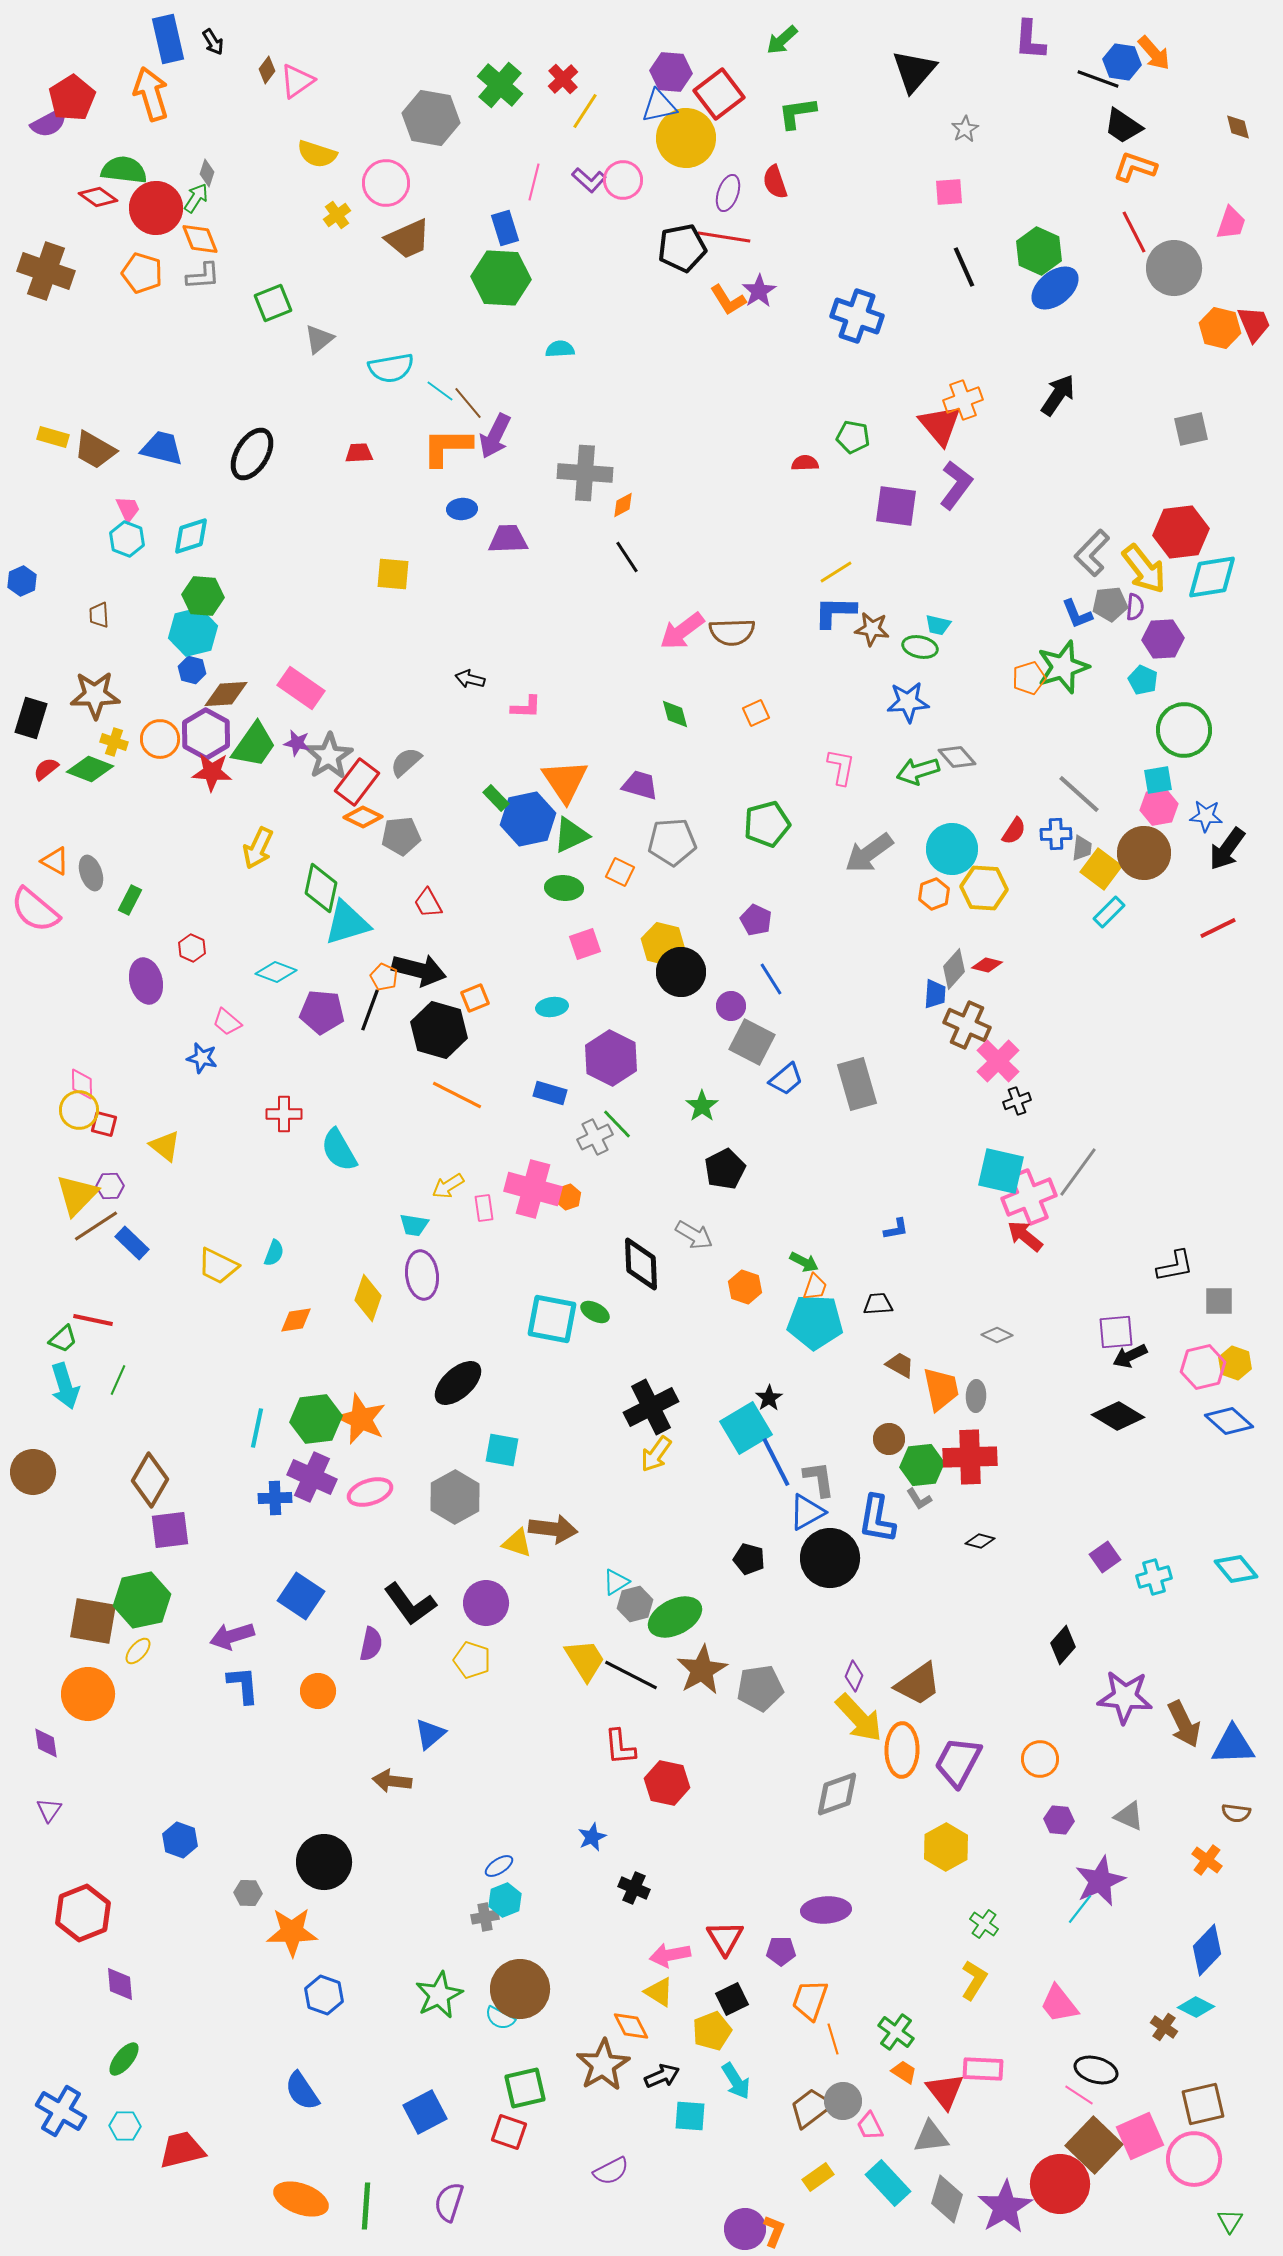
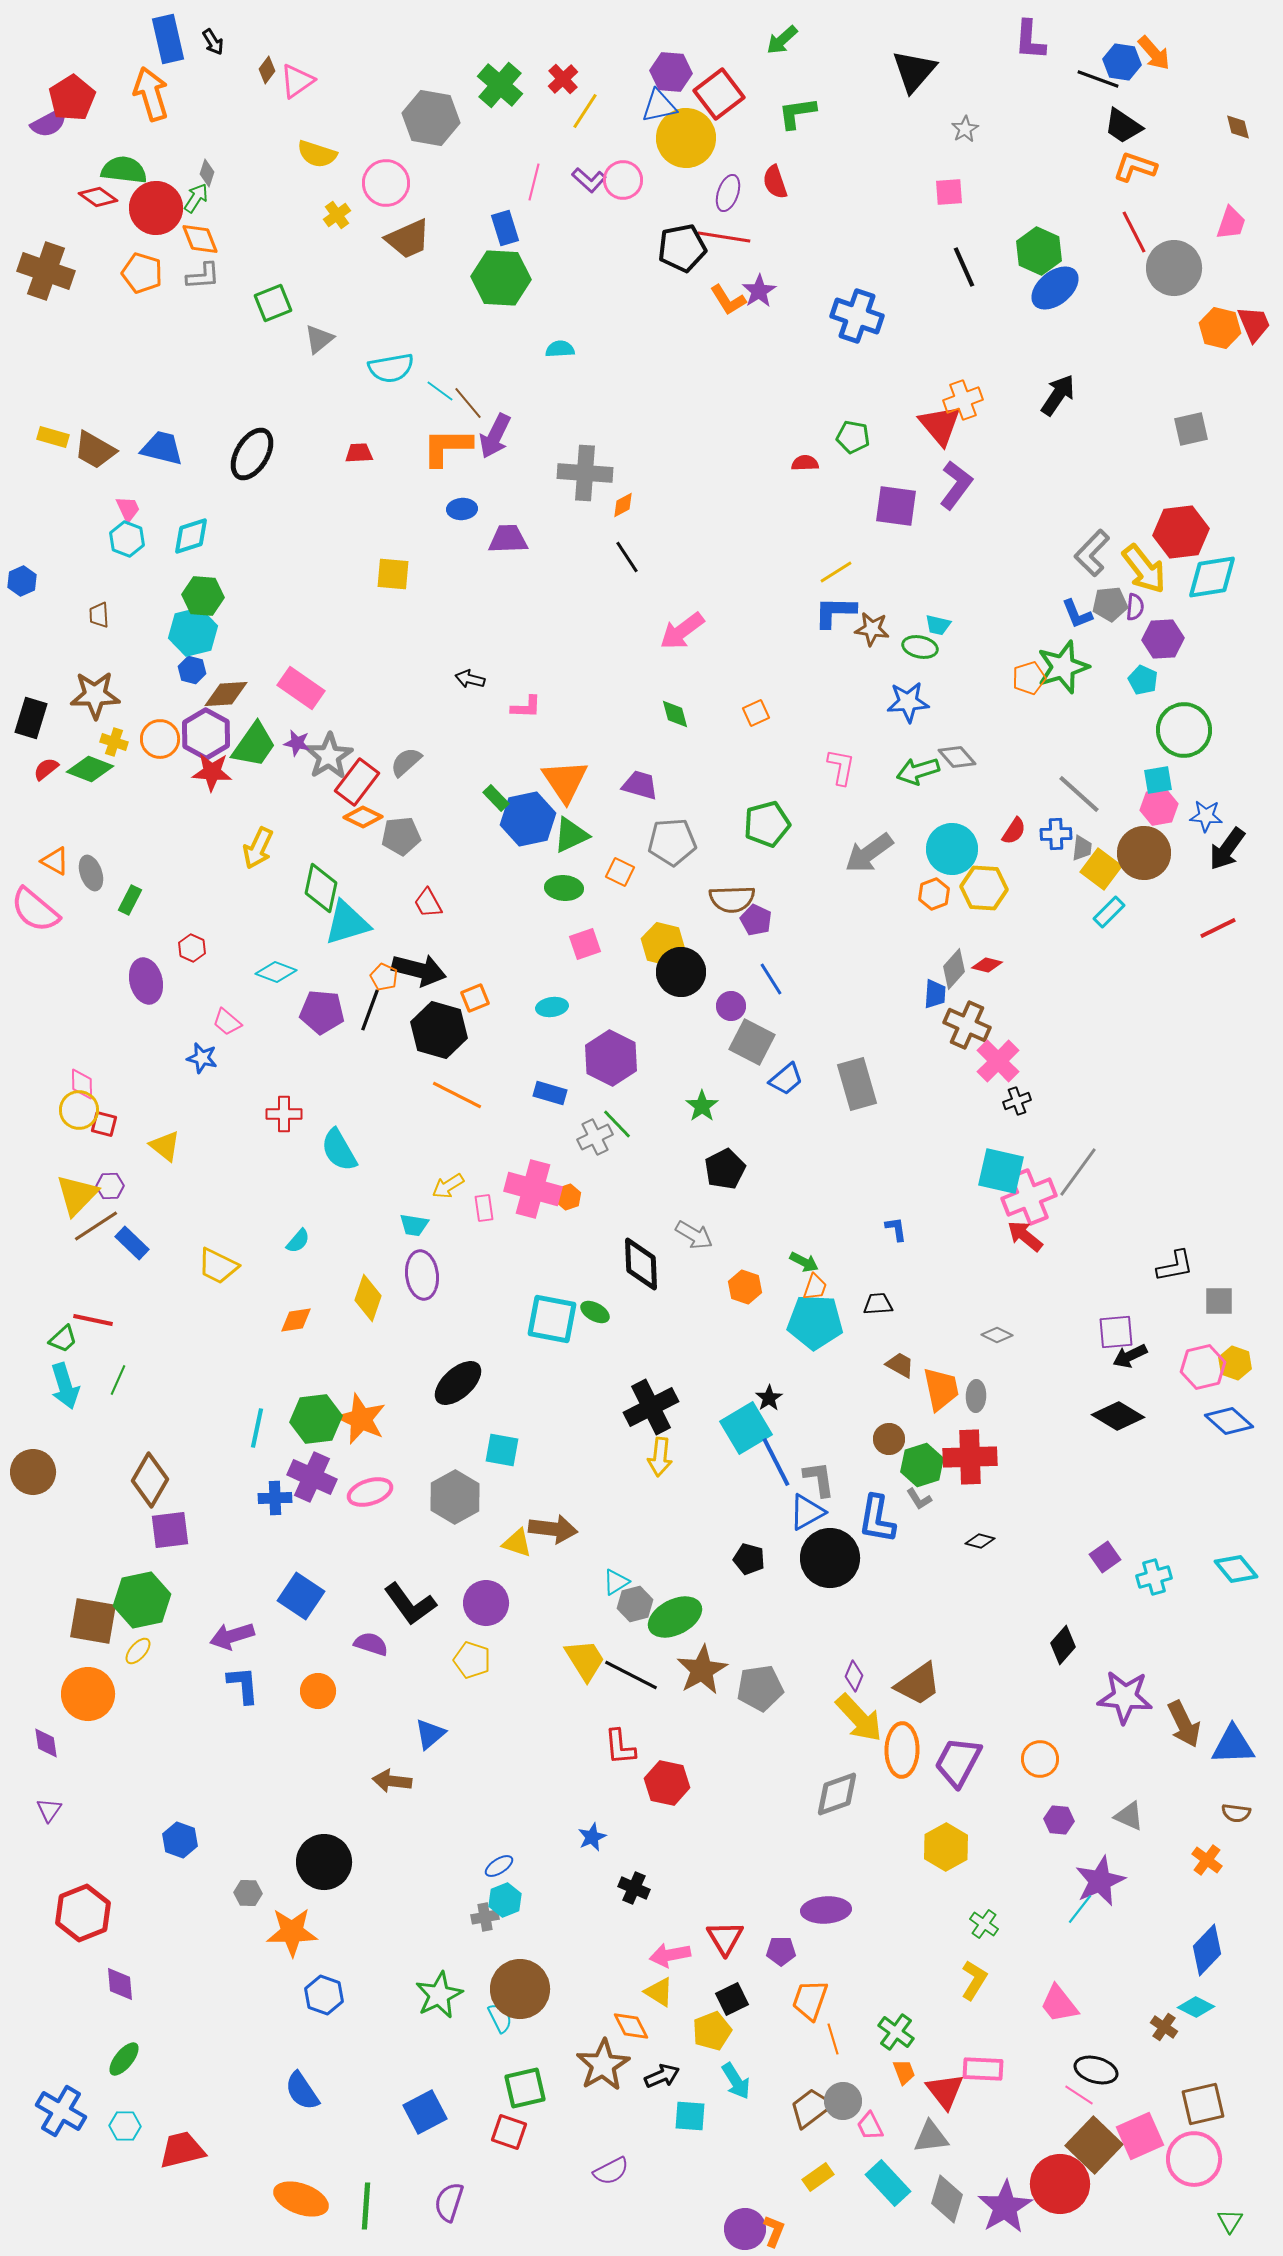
brown semicircle at (732, 632): moved 267 px down
blue L-shape at (896, 1229): rotated 88 degrees counterclockwise
cyan semicircle at (274, 1253): moved 24 px right, 12 px up; rotated 20 degrees clockwise
yellow arrow at (656, 1454): moved 4 px right, 3 px down; rotated 30 degrees counterclockwise
green hexagon at (922, 1465): rotated 12 degrees counterclockwise
purple semicircle at (371, 1644): rotated 84 degrees counterclockwise
cyan semicircle at (500, 2018): rotated 144 degrees counterclockwise
orange trapezoid at (904, 2072): rotated 36 degrees clockwise
